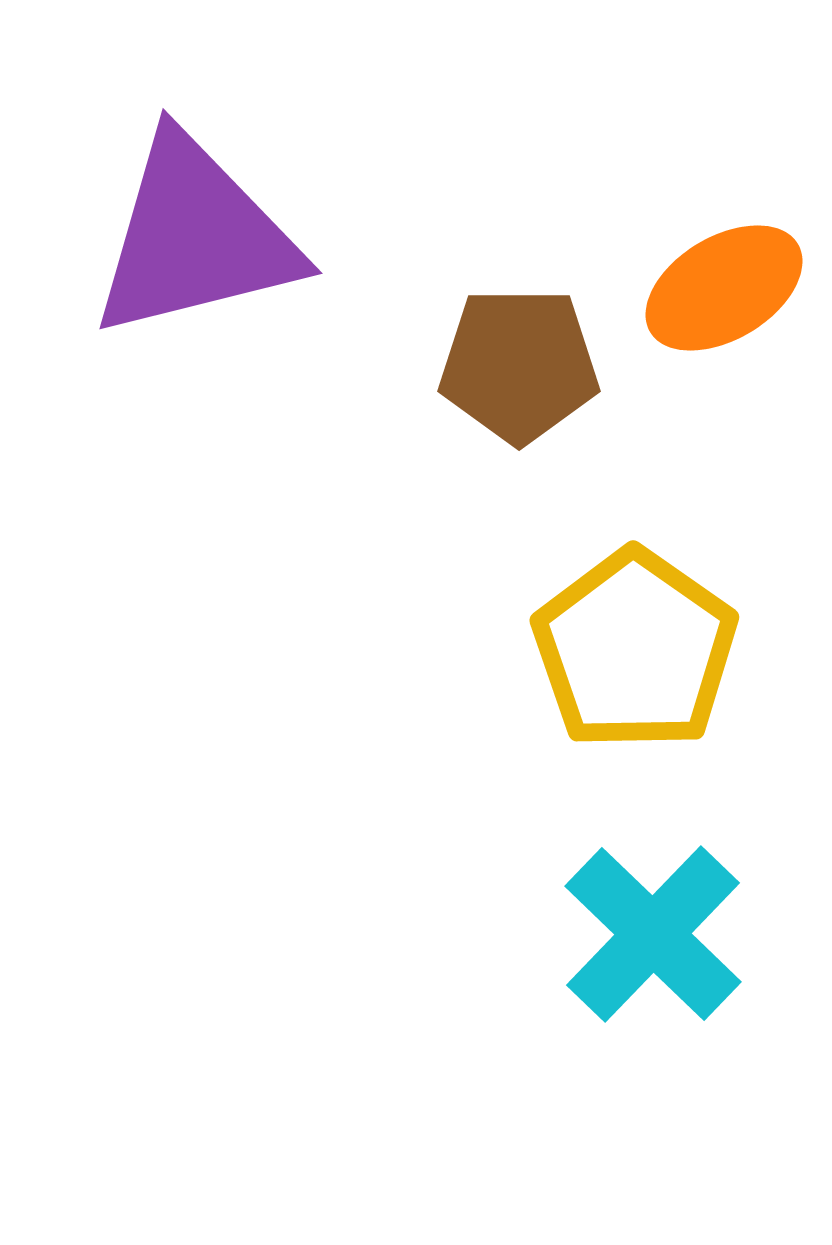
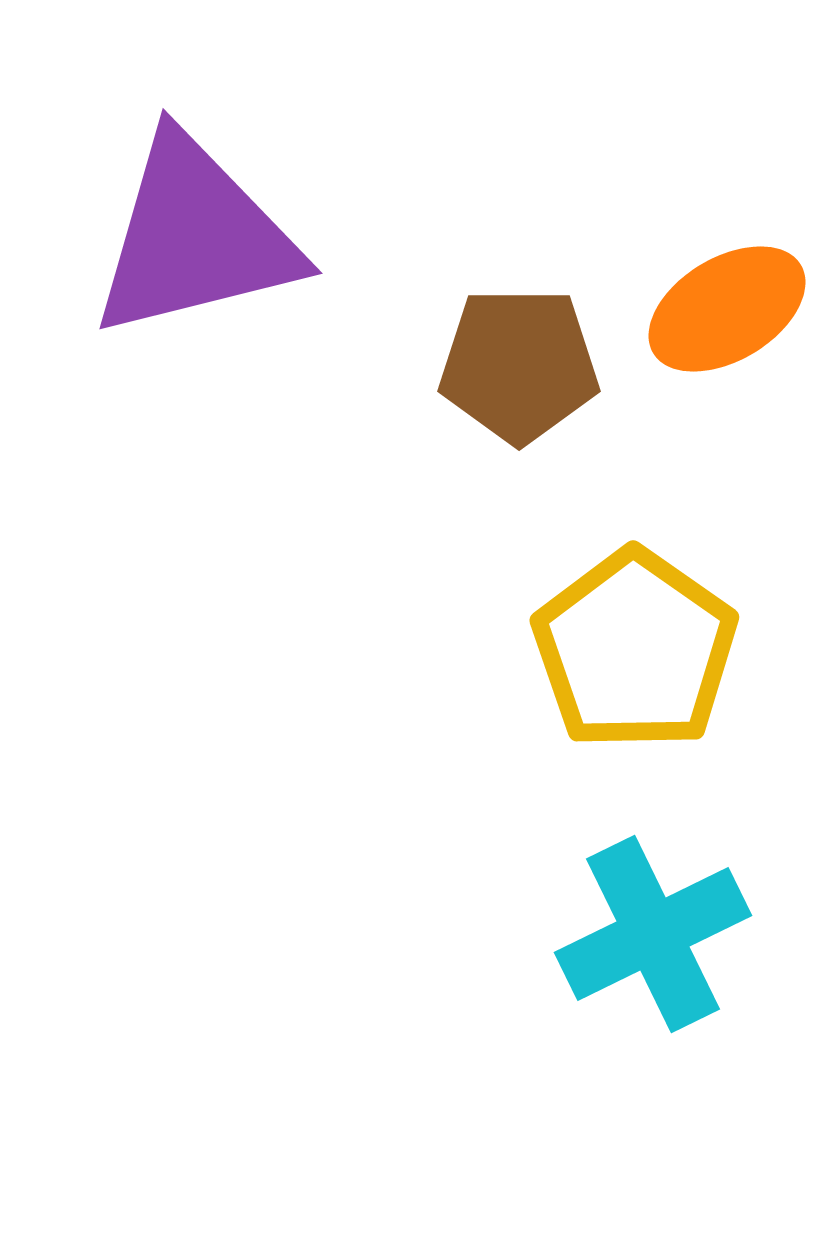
orange ellipse: moved 3 px right, 21 px down
cyan cross: rotated 20 degrees clockwise
